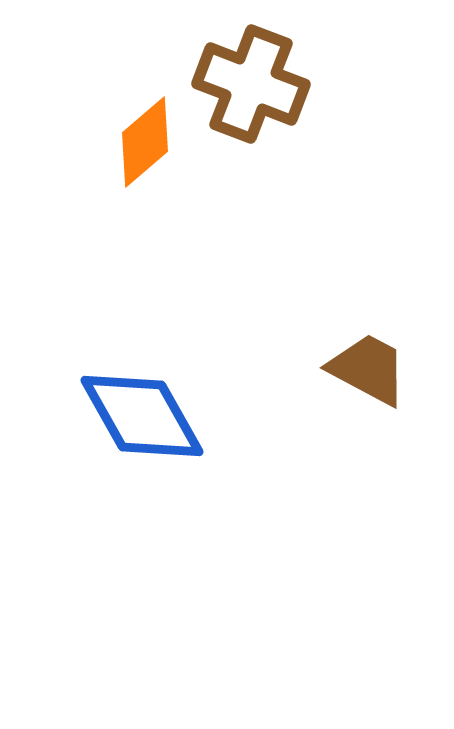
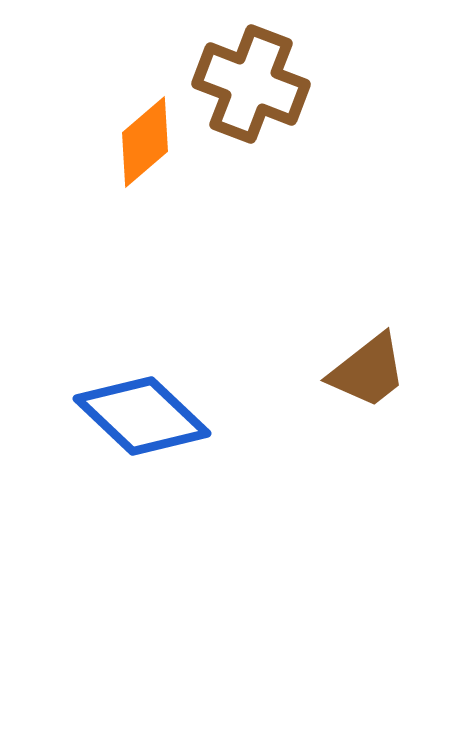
brown trapezoid: moved 2 px down; rotated 114 degrees clockwise
blue diamond: rotated 17 degrees counterclockwise
